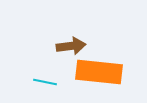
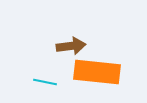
orange rectangle: moved 2 px left
